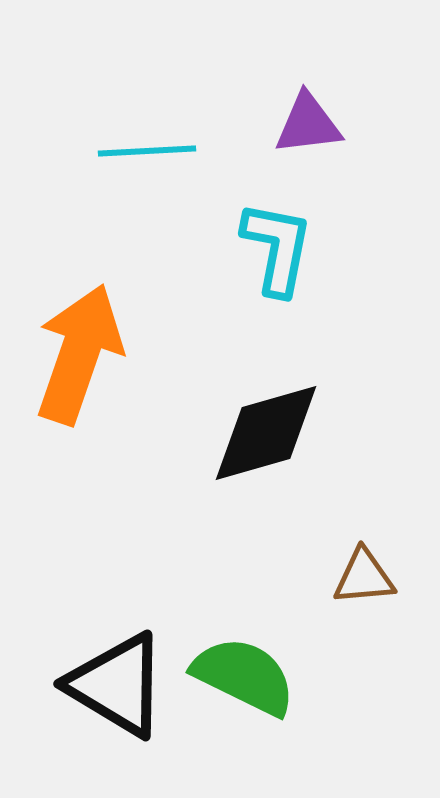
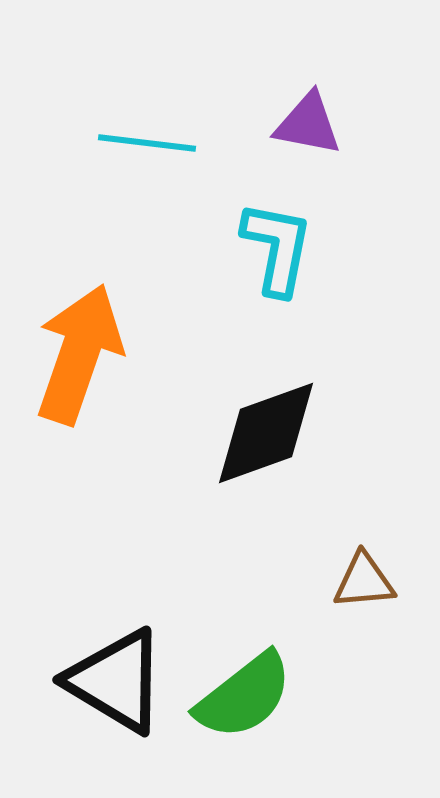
purple triangle: rotated 18 degrees clockwise
cyan line: moved 8 px up; rotated 10 degrees clockwise
black diamond: rotated 4 degrees counterclockwise
brown triangle: moved 4 px down
green semicircle: moved 20 px down; rotated 116 degrees clockwise
black triangle: moved 1 px left, 4 px up
